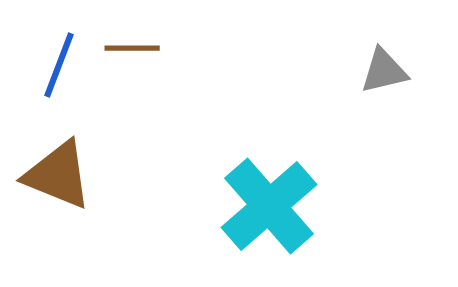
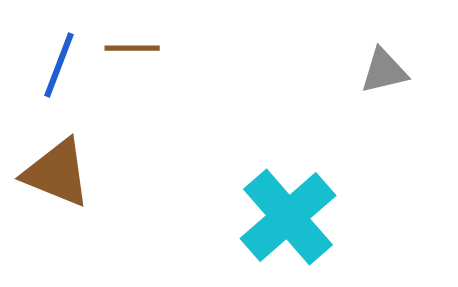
brown triangle: moved 1 px left, 2 px up
cyan cross: moved 19 px right, 11 px down
